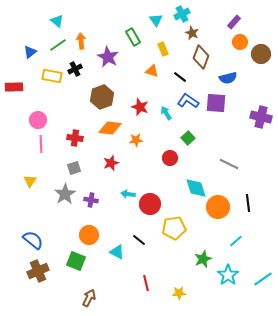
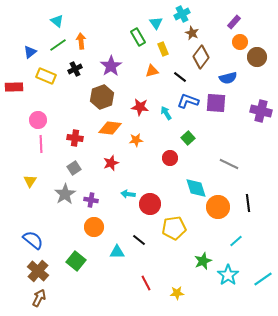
cyan triangle at (156, 20): moved 3 px down
green rectangle at (133, 37): moved 5 px right
brown circle at (261, 54): moved 4 px left, 3 px down
purple star at (108, 57): moved 3 px right, 9 px down; rotated 10 degrees clockwise
brown diamond at (201, 57): rotated 15 degrees clockwise
orange triangle at (152, 71): rotated 32 degrees counterclockwise
yellow rectangle at (52, 76): moved 6 px left; rotated 12 degrees clockwise
blue L-shape at (188, 101): rotated 15 degrees counterclockwise
red star at (140, 107): rotated 12 degrees counterclockwise
purple cross at (261, 117): moved 6 px up
gray square at (74, 168): rotated 16 degrees counterclockwise
orange circle at (89, 235): moved 5 px right, 8 px up
cyan triangle at (117, 252): rotated 28 degrees counterclockwise
green star at (203, 259): moved 2 px down
green square at (76, 261): rotated 18 degrees clockwise
brown cross at (38, 271): rotated 25 degrees counterclockwise
red line at (146, 283): rotated 14 degrees counterclockwise
yellow star at (179, 293): moved 2 px left
brown arrow at (89, 298): moved 50 px left
